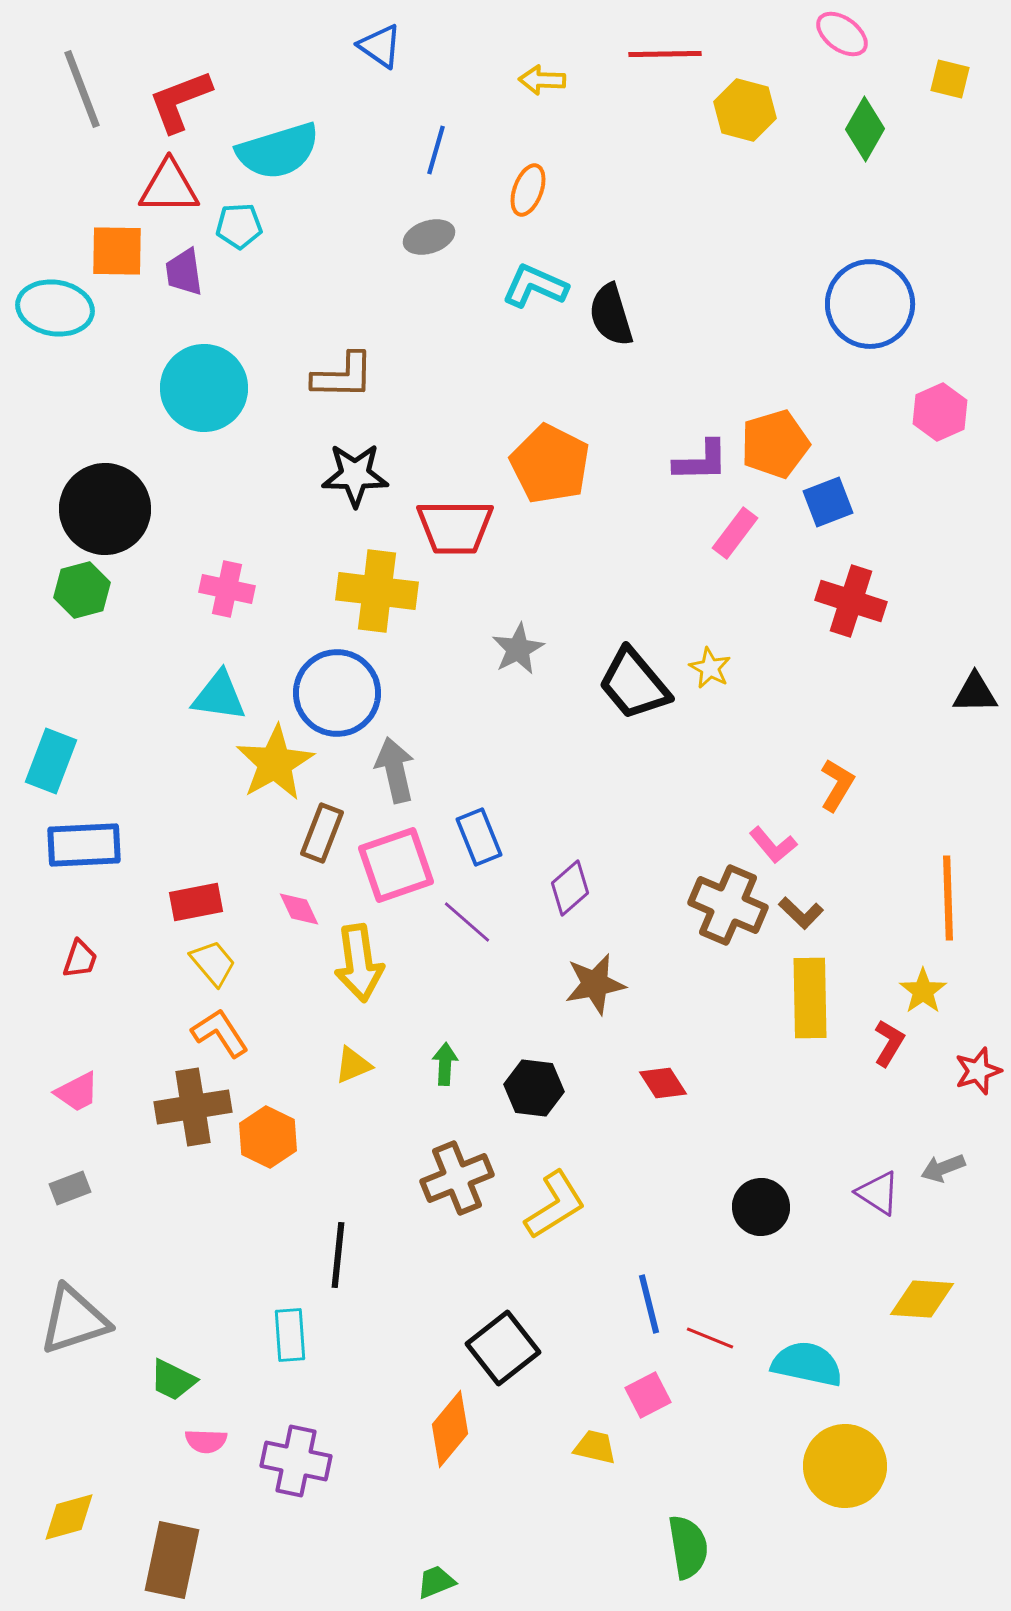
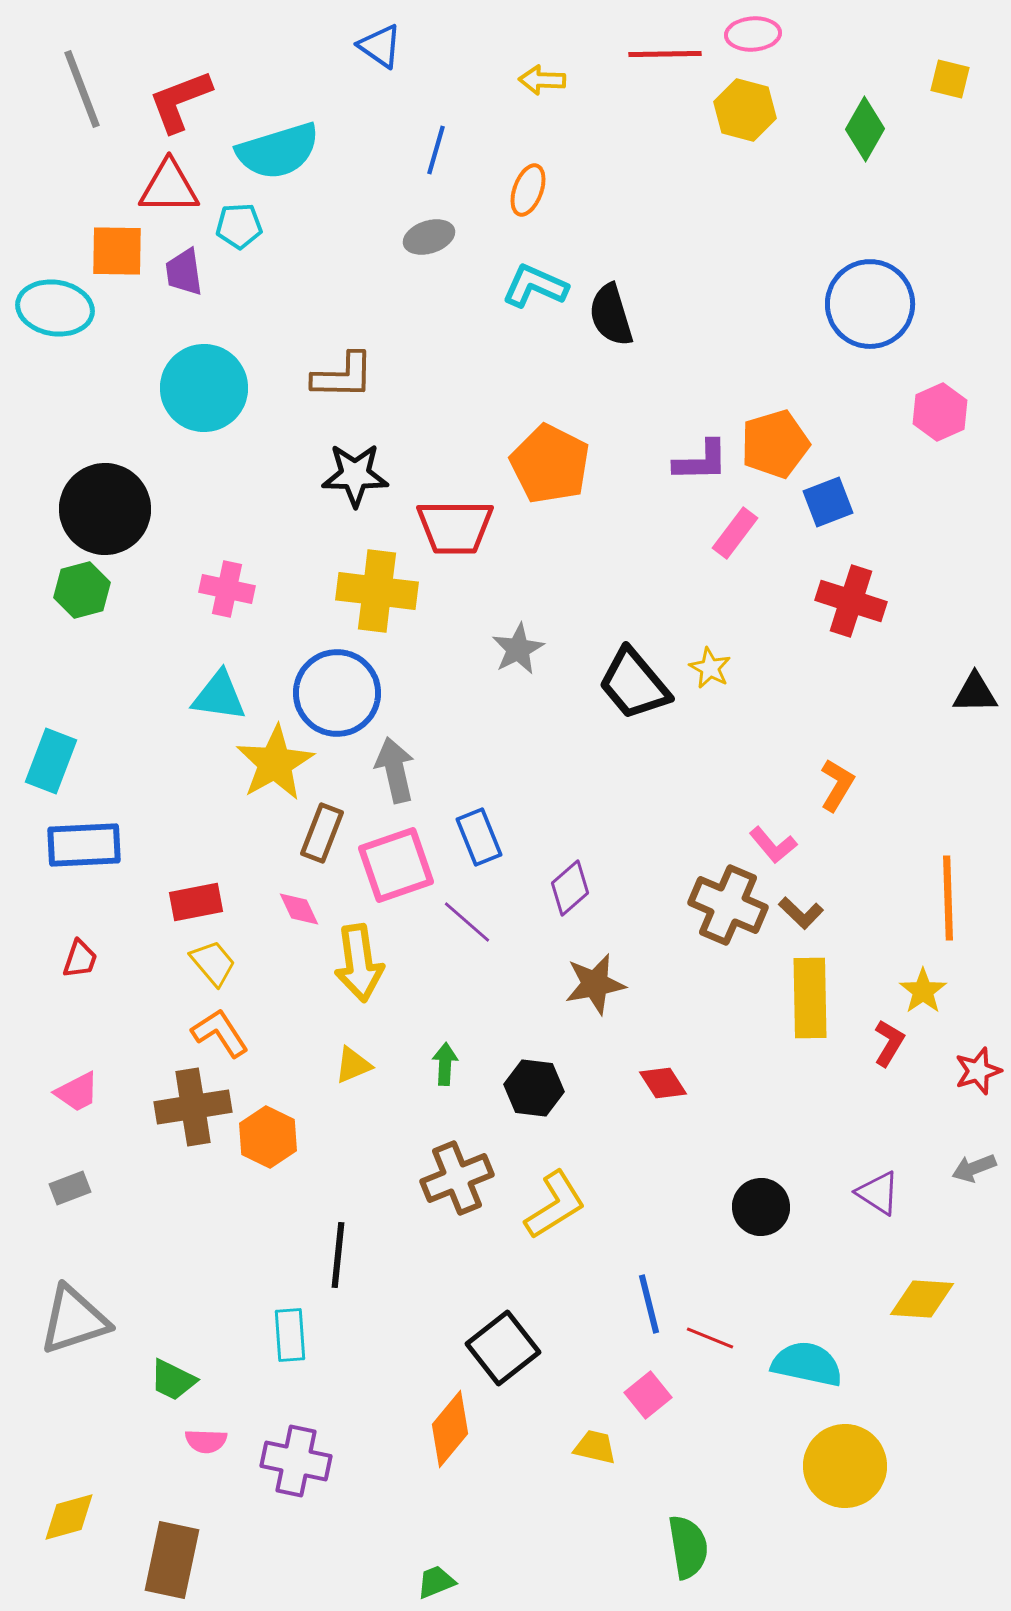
pink ellipse at (842, 34): moved 89 px left; rotated 40 degrees counterclockwise
gray arrow at (943, 1168): moved 31 px right
pink square at (648, 1395): rotated 12 degrees counterclockwise
